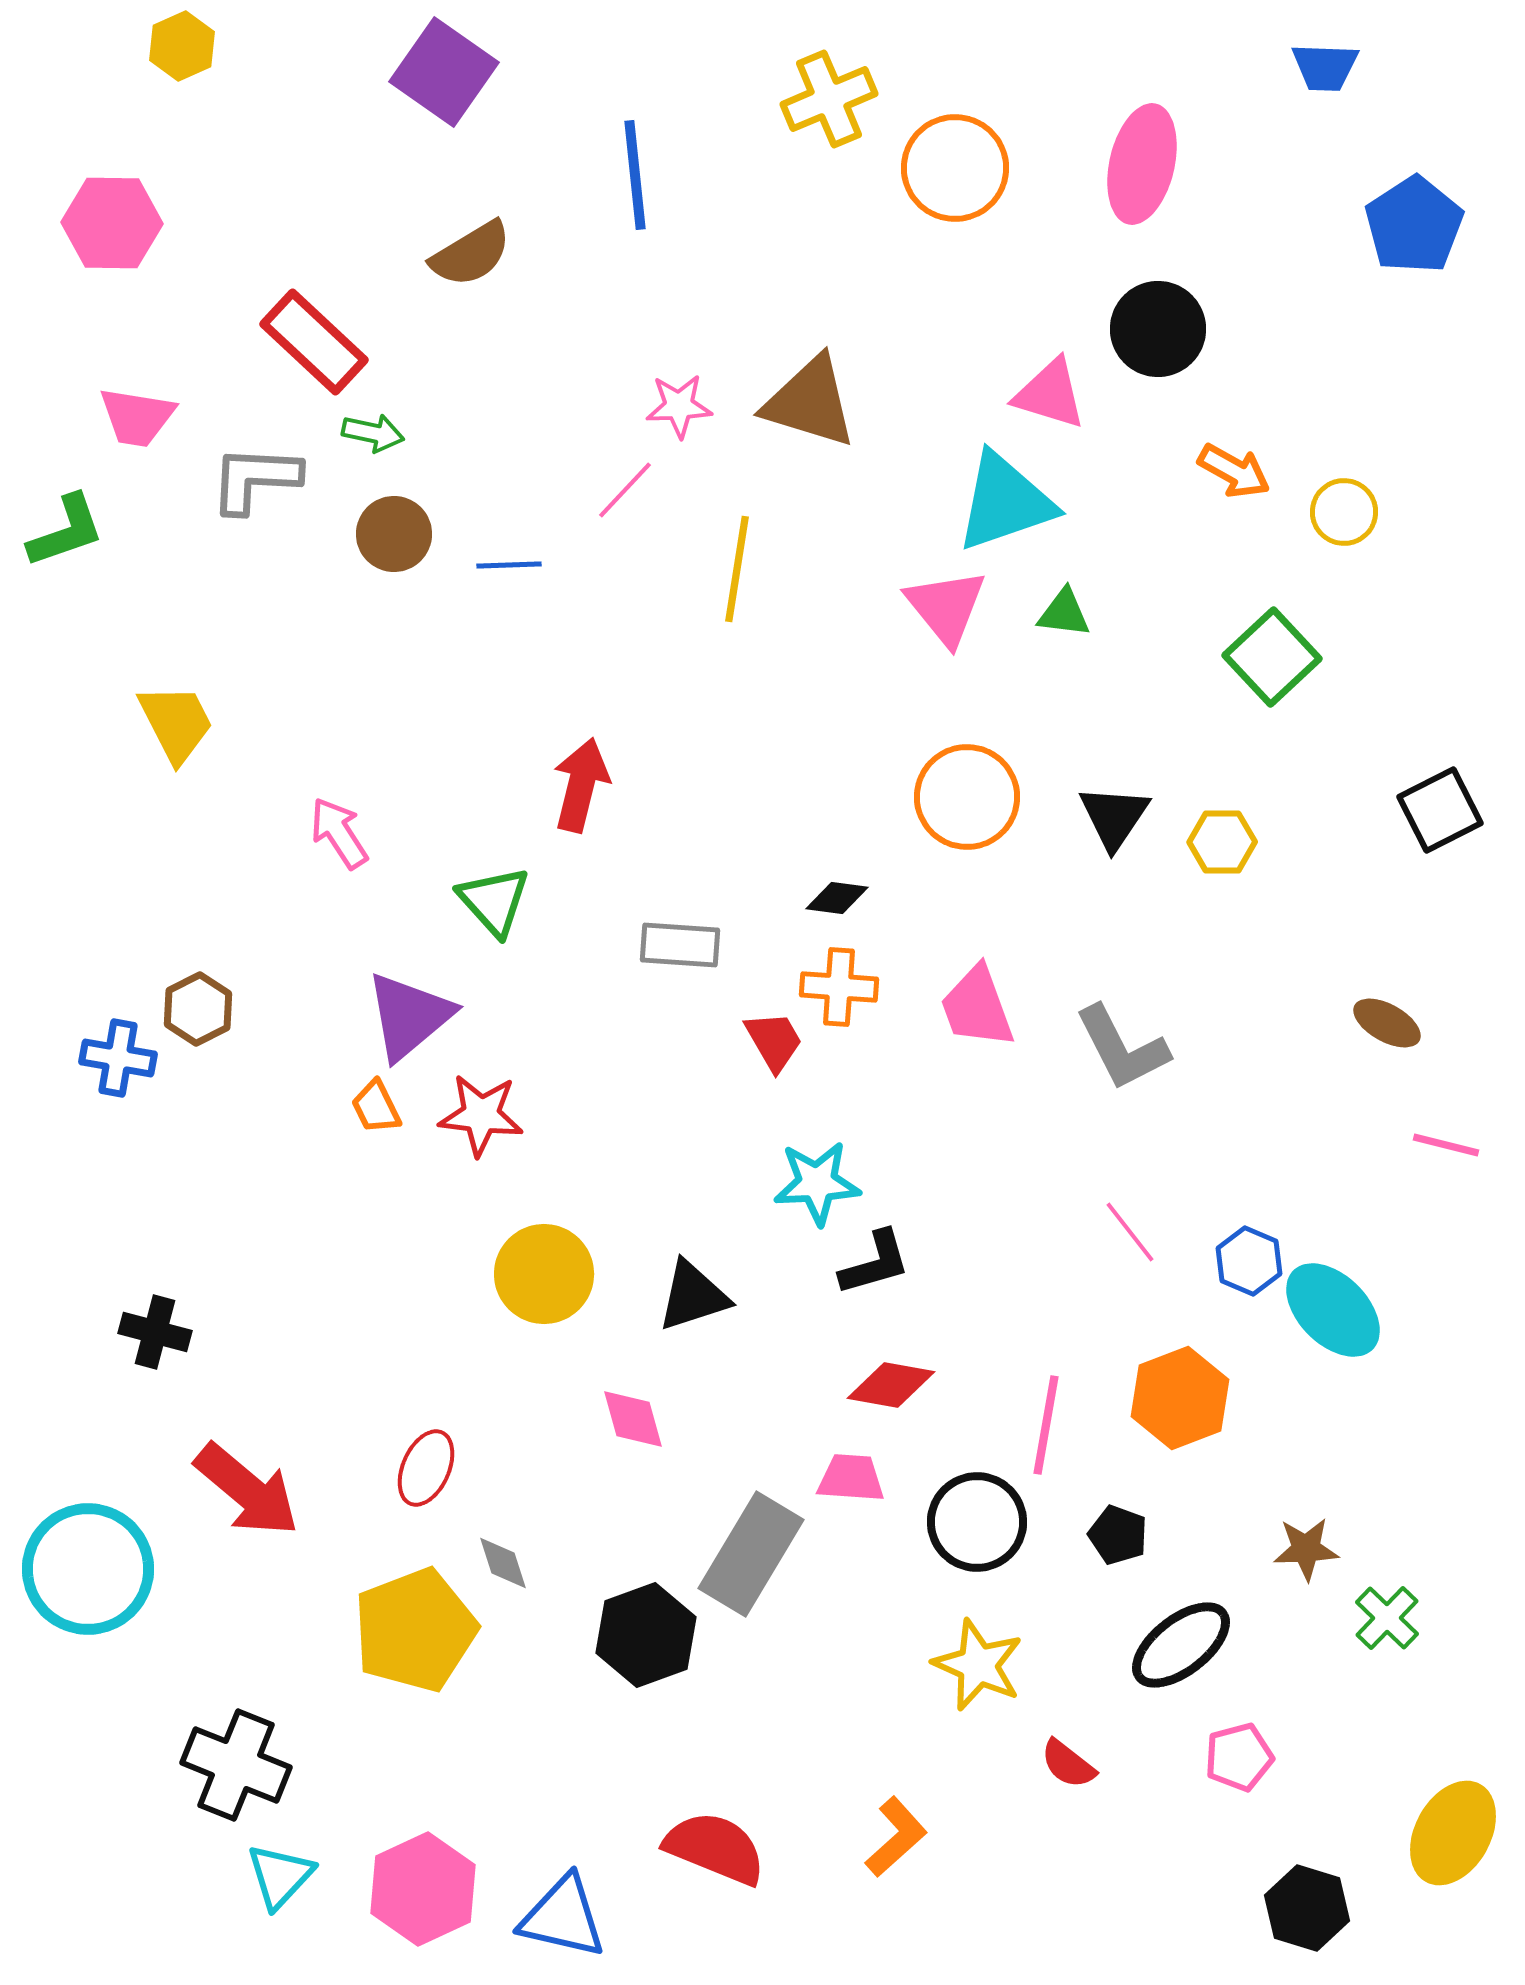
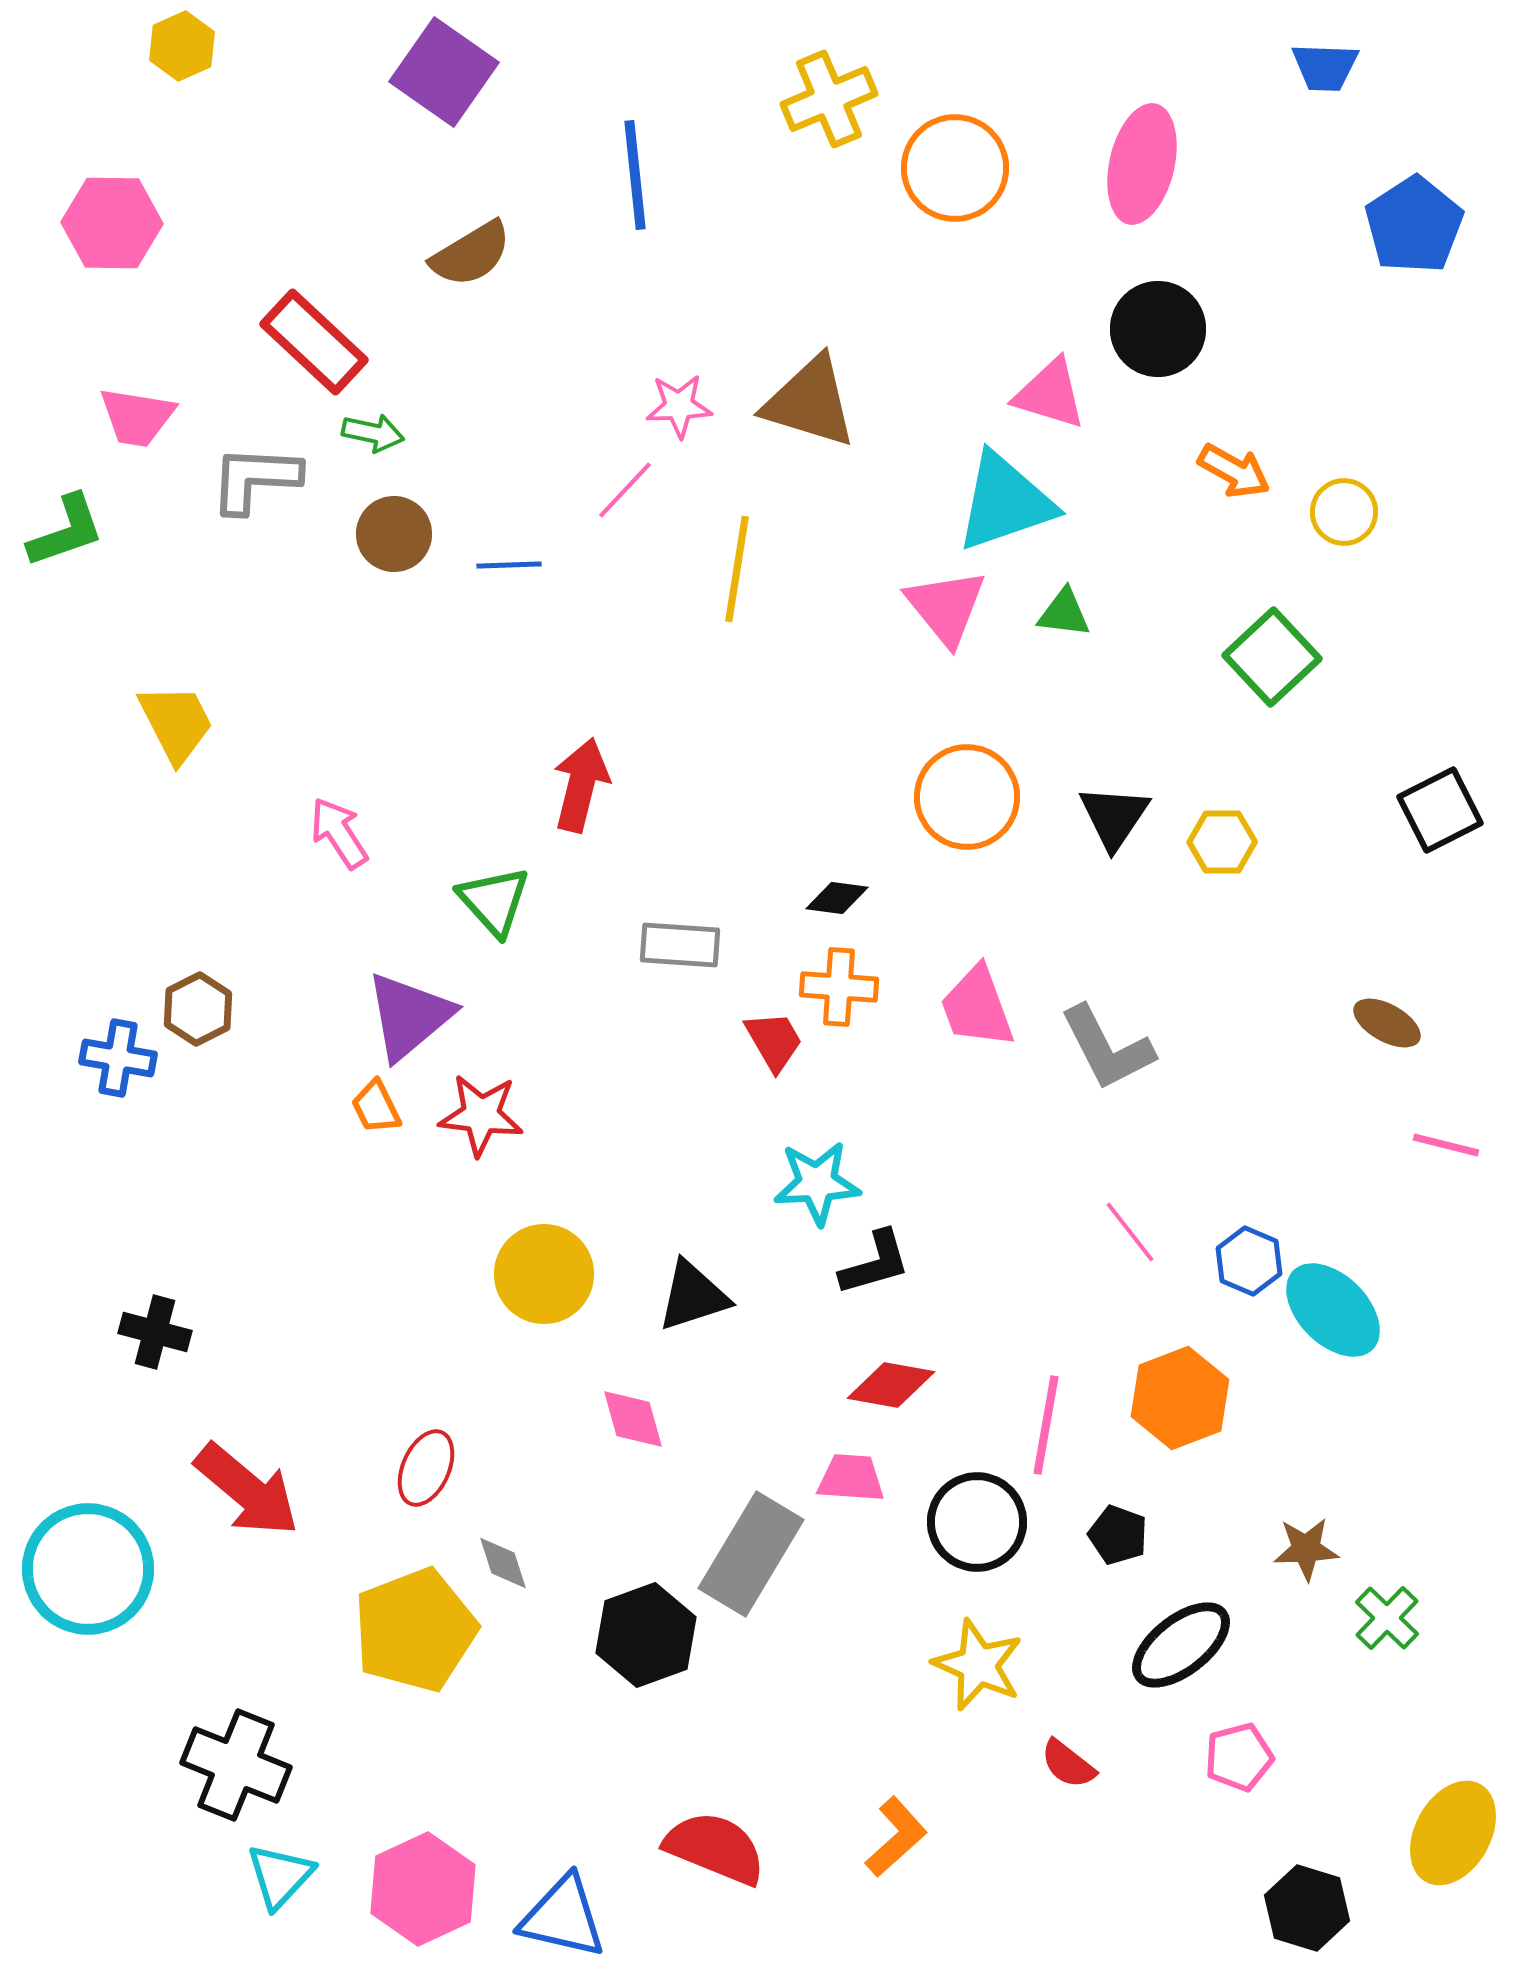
gray L-shape at (1122, 1048): moved 15 px left
